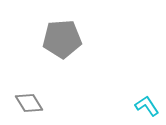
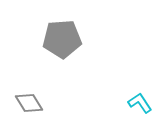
cyan L-shape: moved 7 px left, 3 px up
